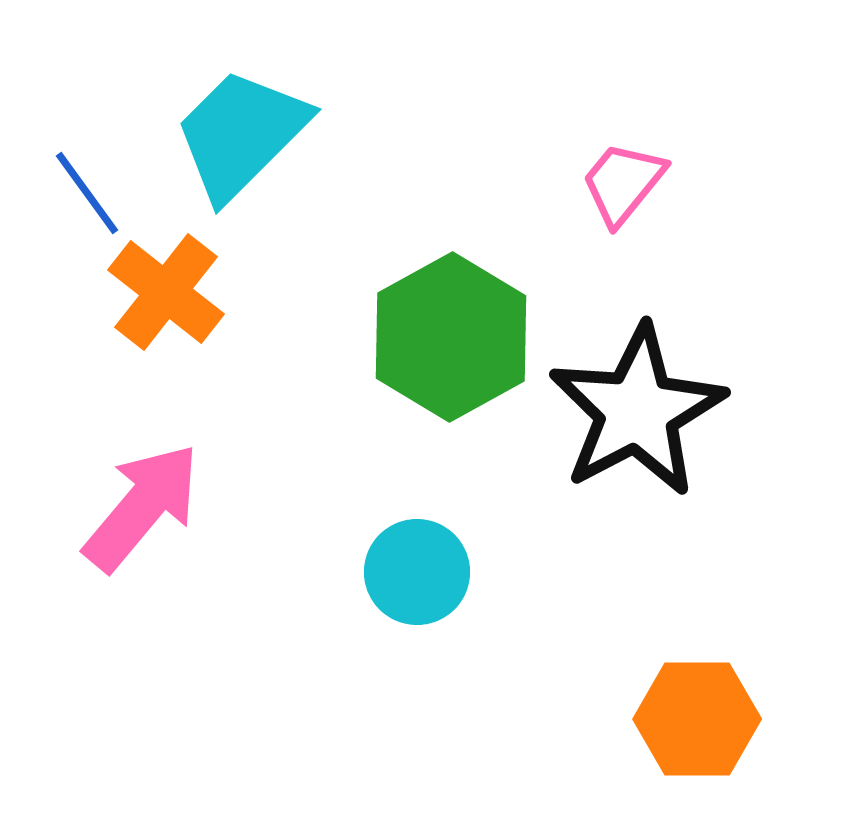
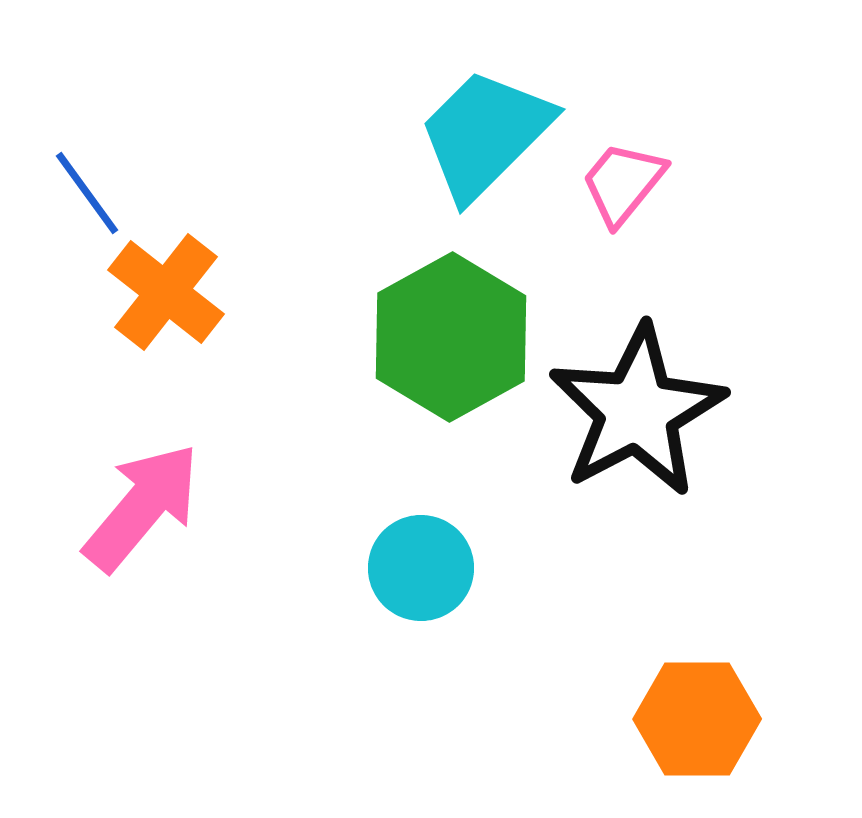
cyan trapezoid: moved 244 px right
cyan circle: moved 4 px right, 4 px up
